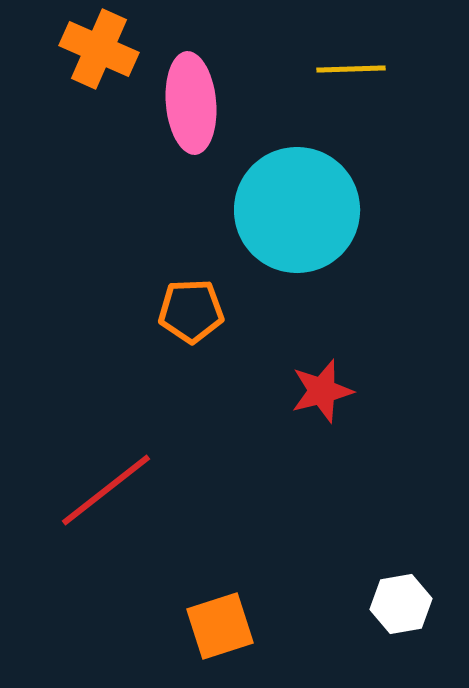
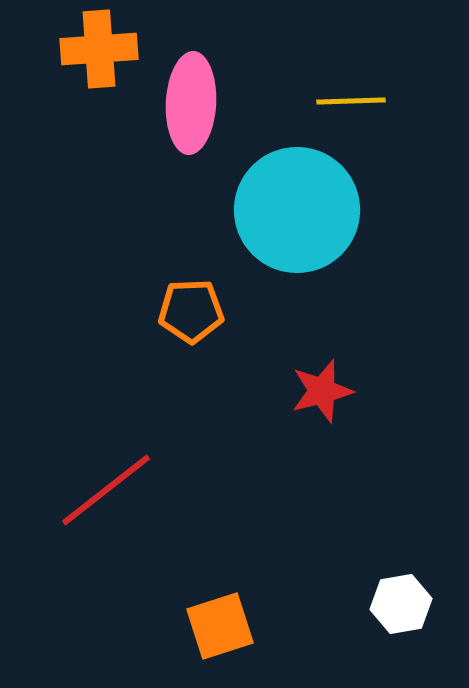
orange cross: rotated 28 degrees counterclockwise
yellow line: moved 32 px down
pink ellipse: rotated 8 degrees clockwise
